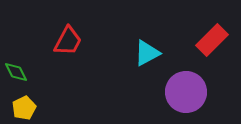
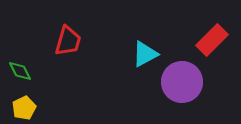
red trapezoid: rotated 12 degrees counterclockwise
cyan triangle: moved 2 px left, 1 px down
green diamond: moved 4 px right, 1 px up
purple circle: moved 4 px left, 10 px up
